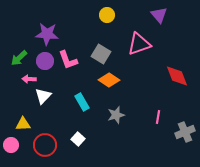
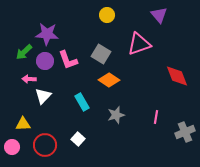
green arrow: moved 5 px right, 6 px up
pink line: moved 2 px left
pink circle: moved 1 px right, 2 px down
